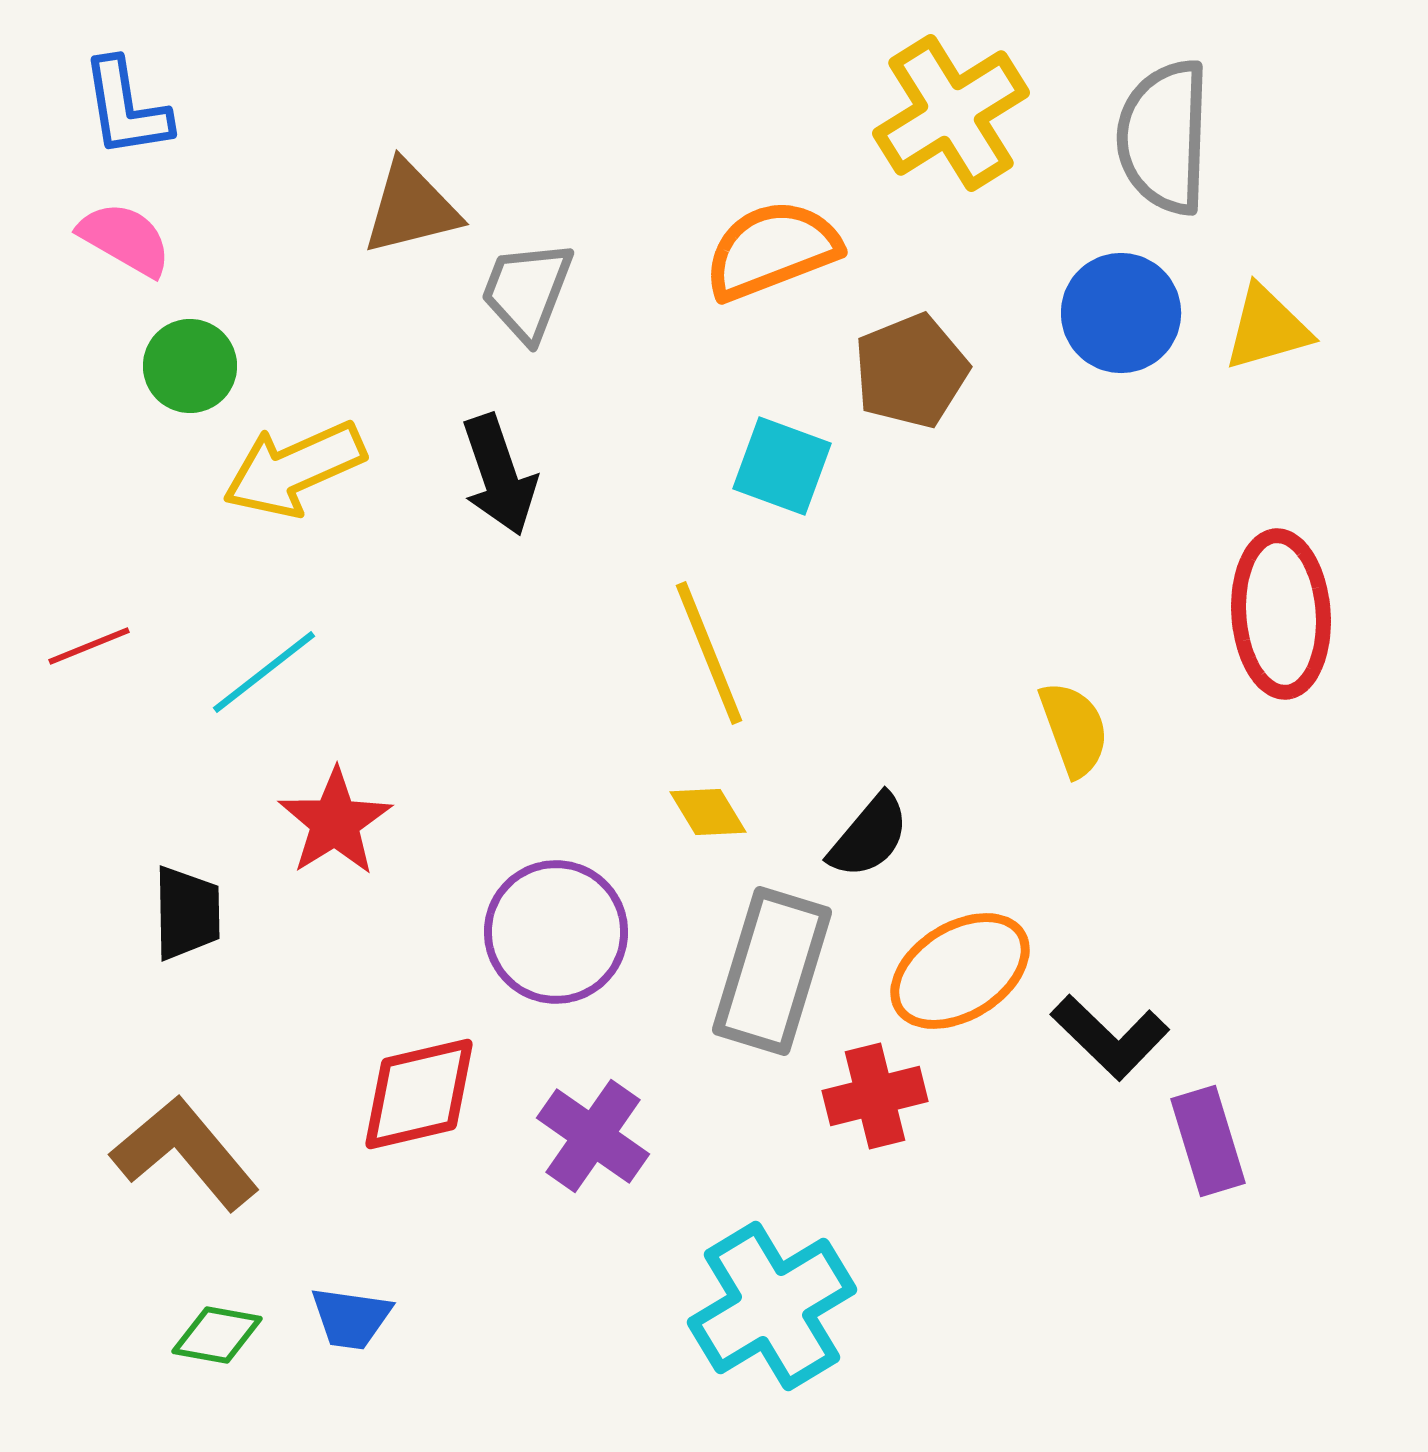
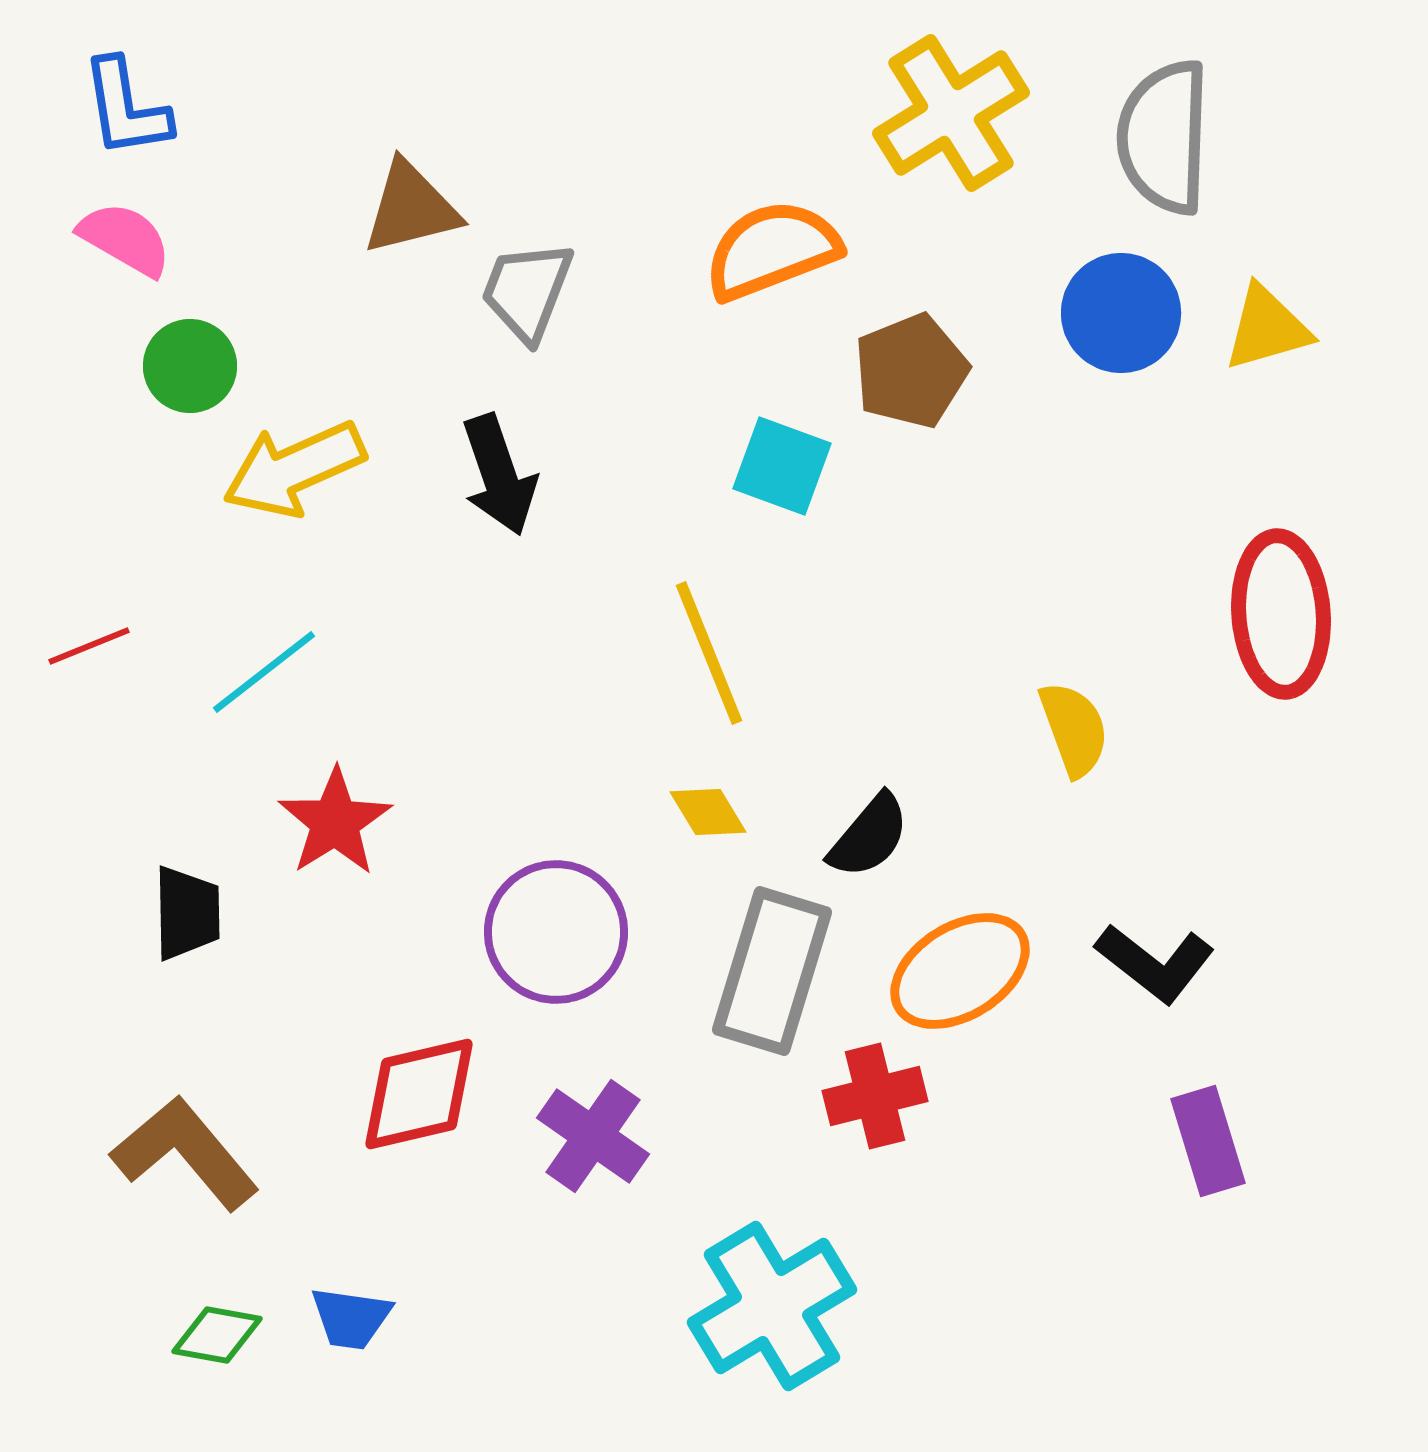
black L-shape: moved 45 px right, 74 px up; rotated 6 degrees counterclockwise
